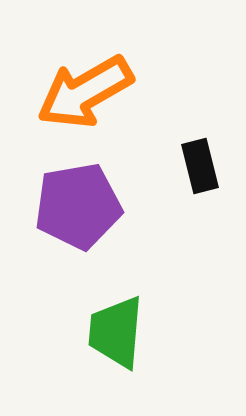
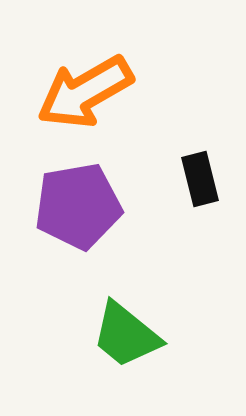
black rectangle: moved 13 px down
green trapezoid: moved 10 px right, 3 px down; rotated 56 degrees counterclockwise
